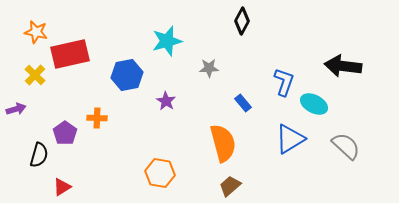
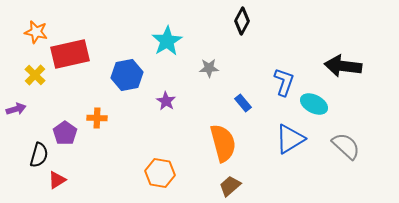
cyan star: rotated 16 degrees counterclockwise
red triangle: moved 5 px left, 7 px up
